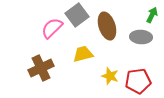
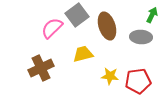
yellow star: rotated 12 degrees counterclockwise
